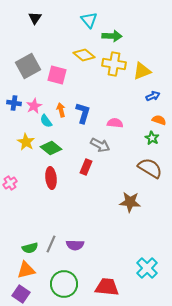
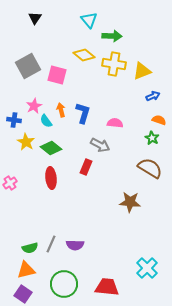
blue cross: moved 17 px down
purple square: moved 2 px right
